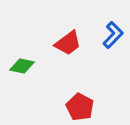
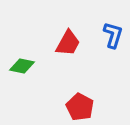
blue L-shape: rotated 28 degrees counterclockwise
red trapezoid: rotated 24 degrees counterclockwise
